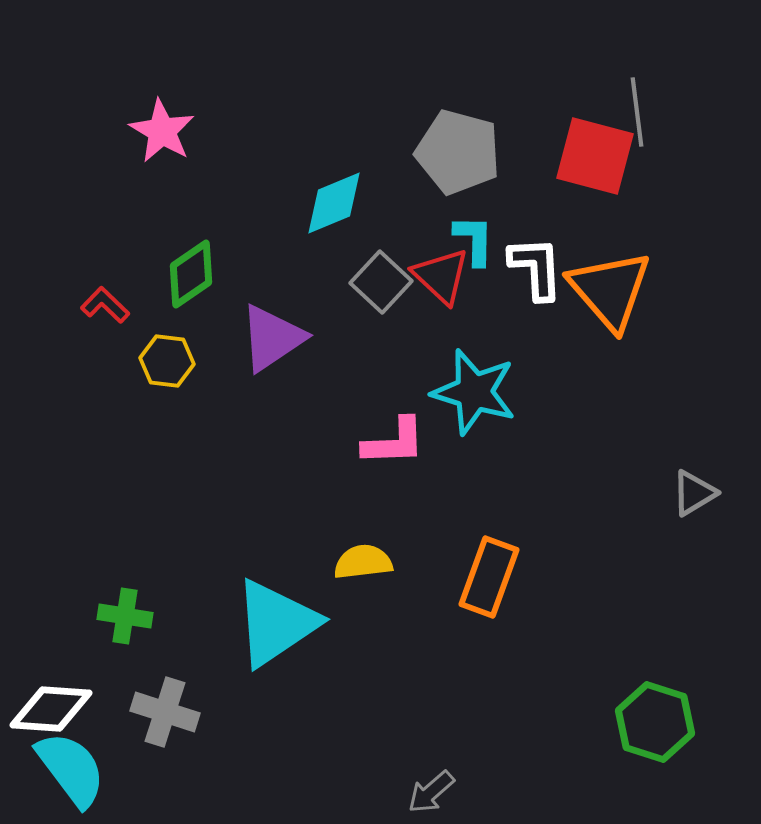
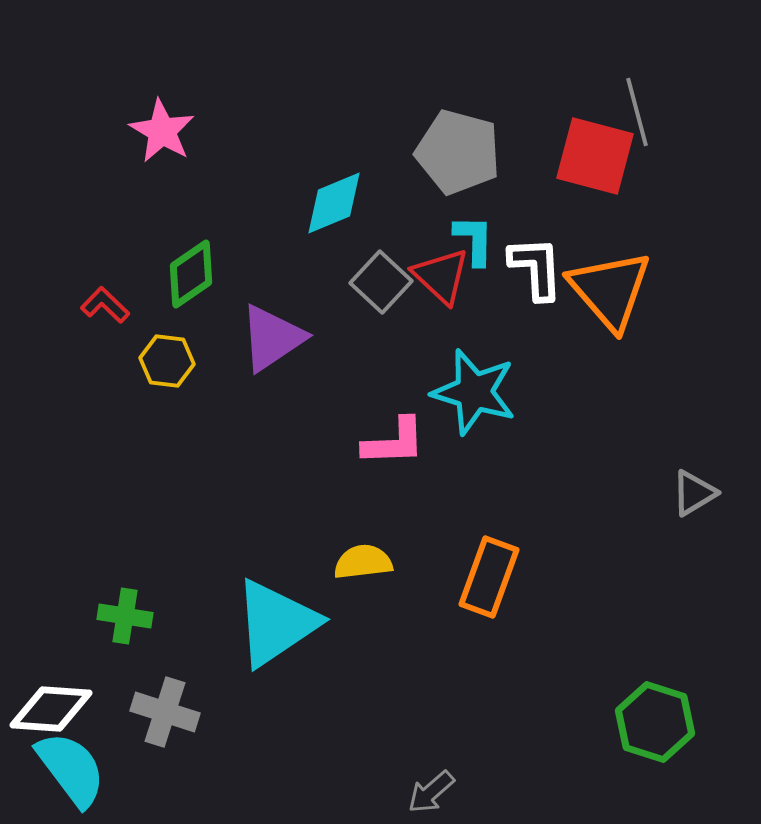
gray line: rotated 8 degrees counterclockwise
